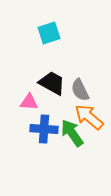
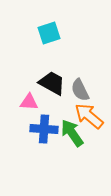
orange arrow: moved 1 px up
